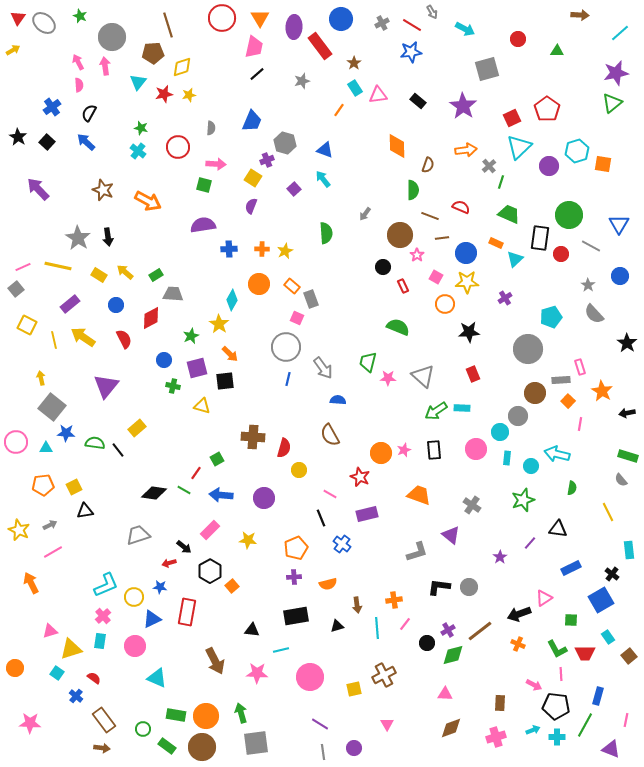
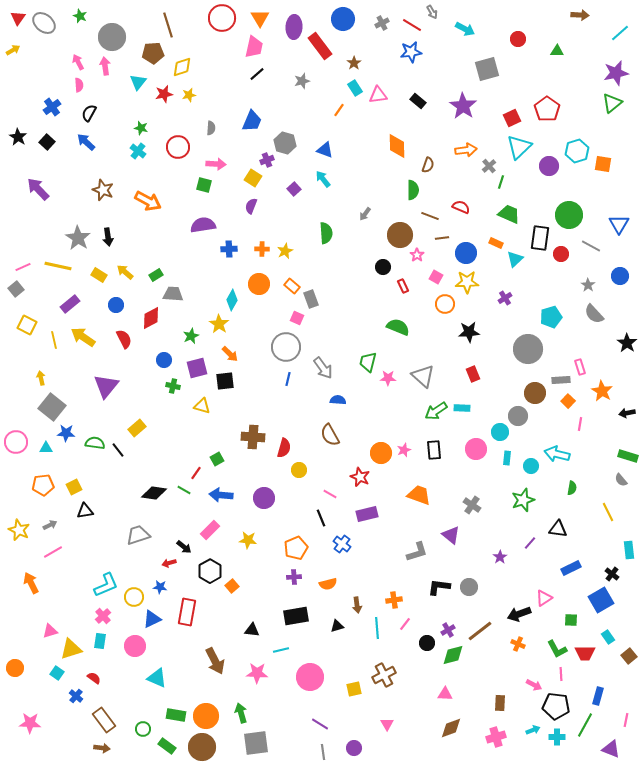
blue circle at (341, 19): moved 2 px right
